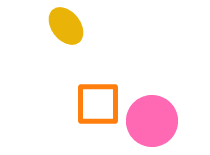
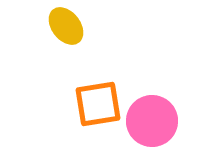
orange square: rotated 9 degrees counterclockwise
